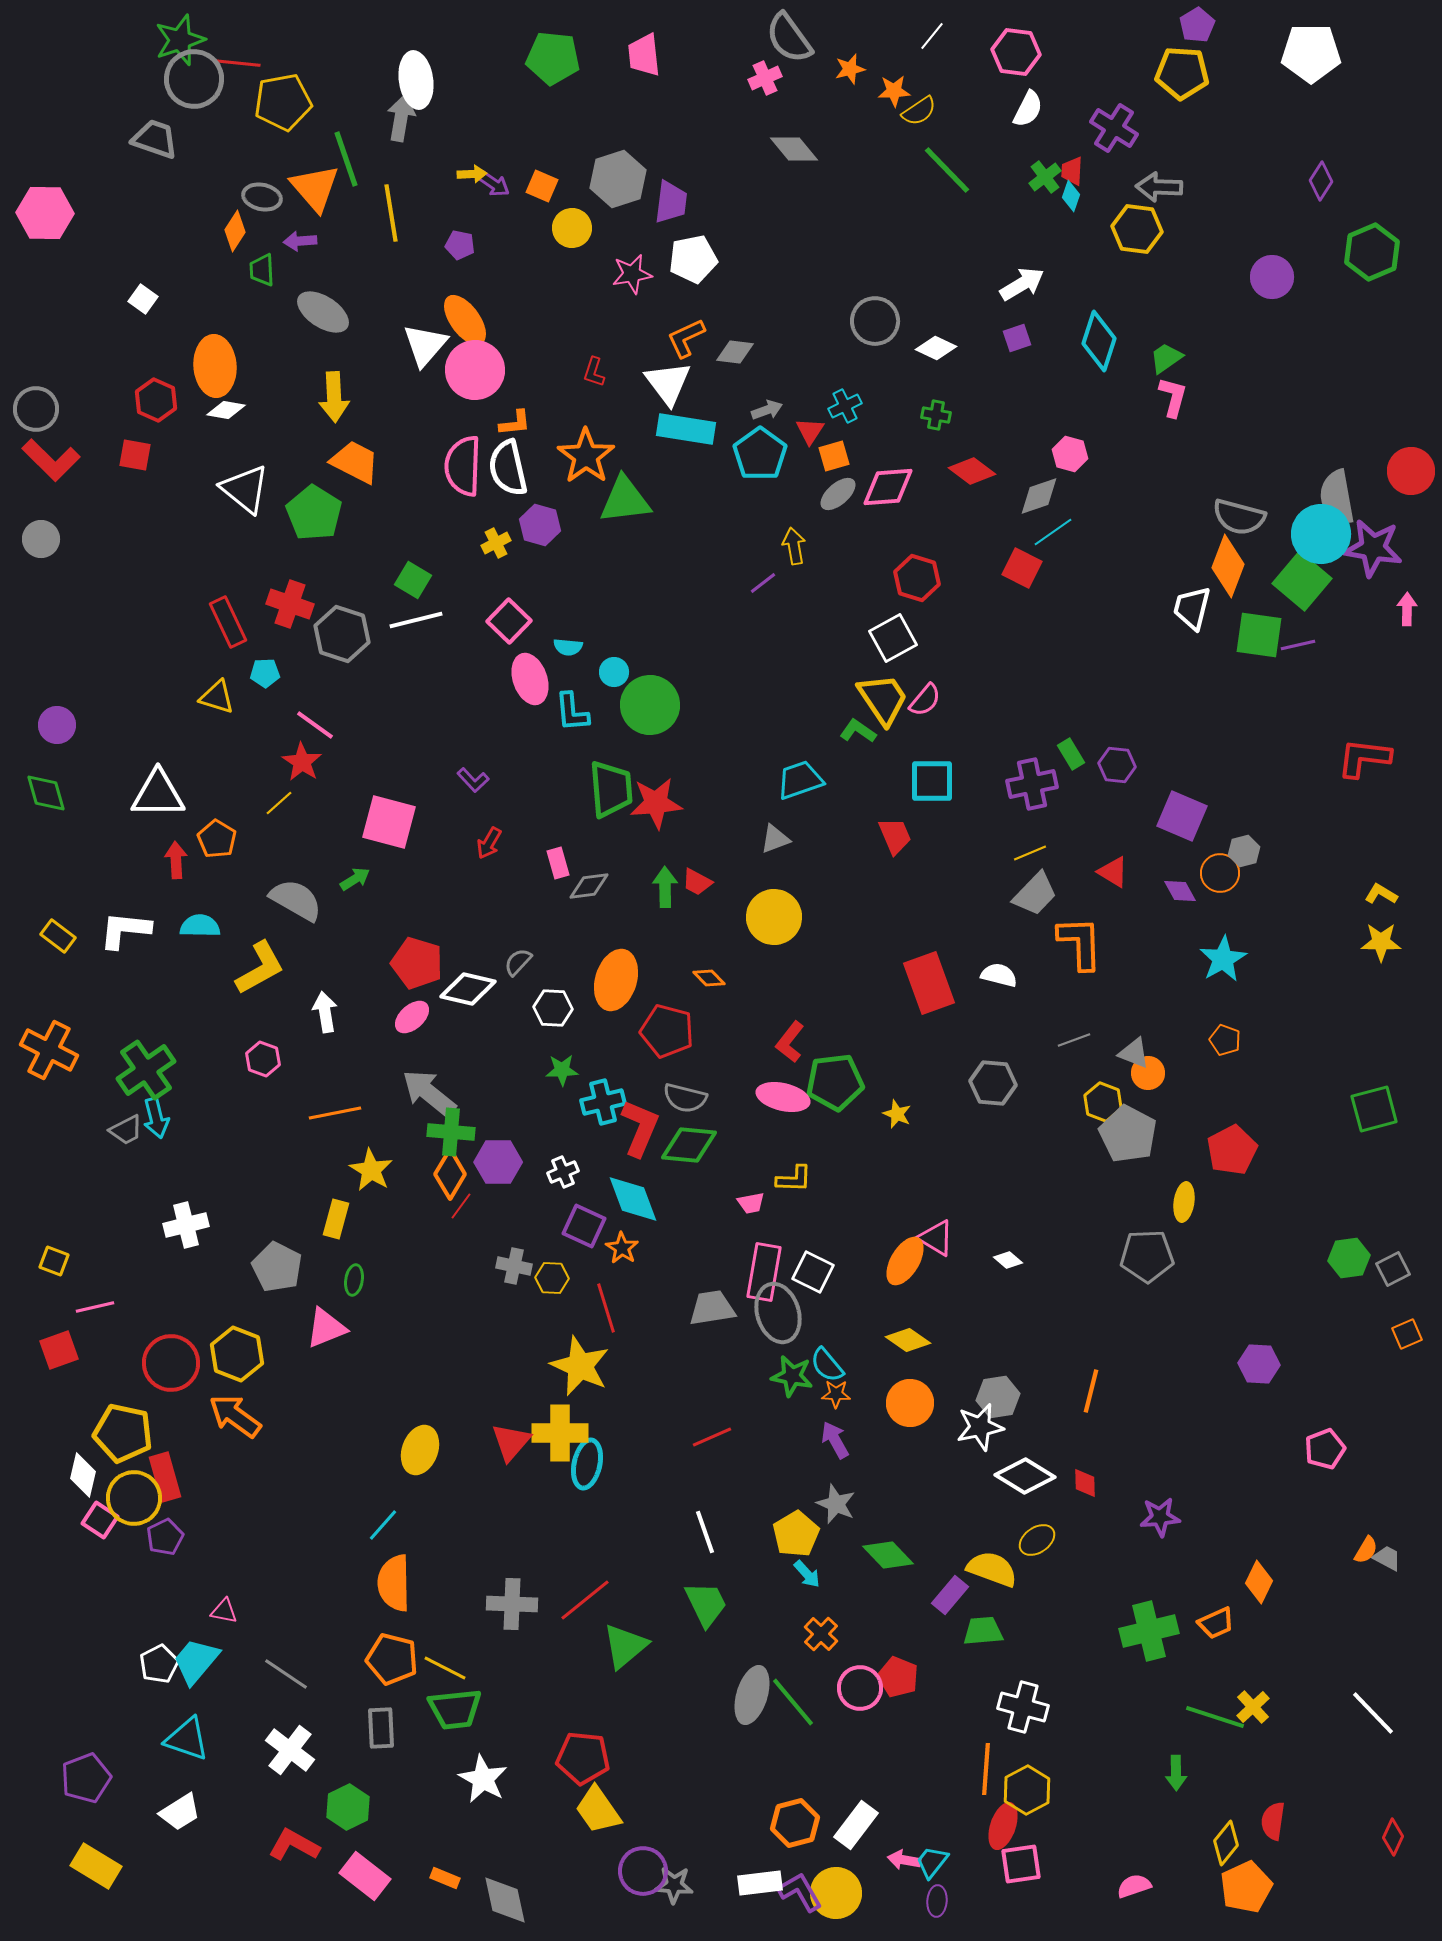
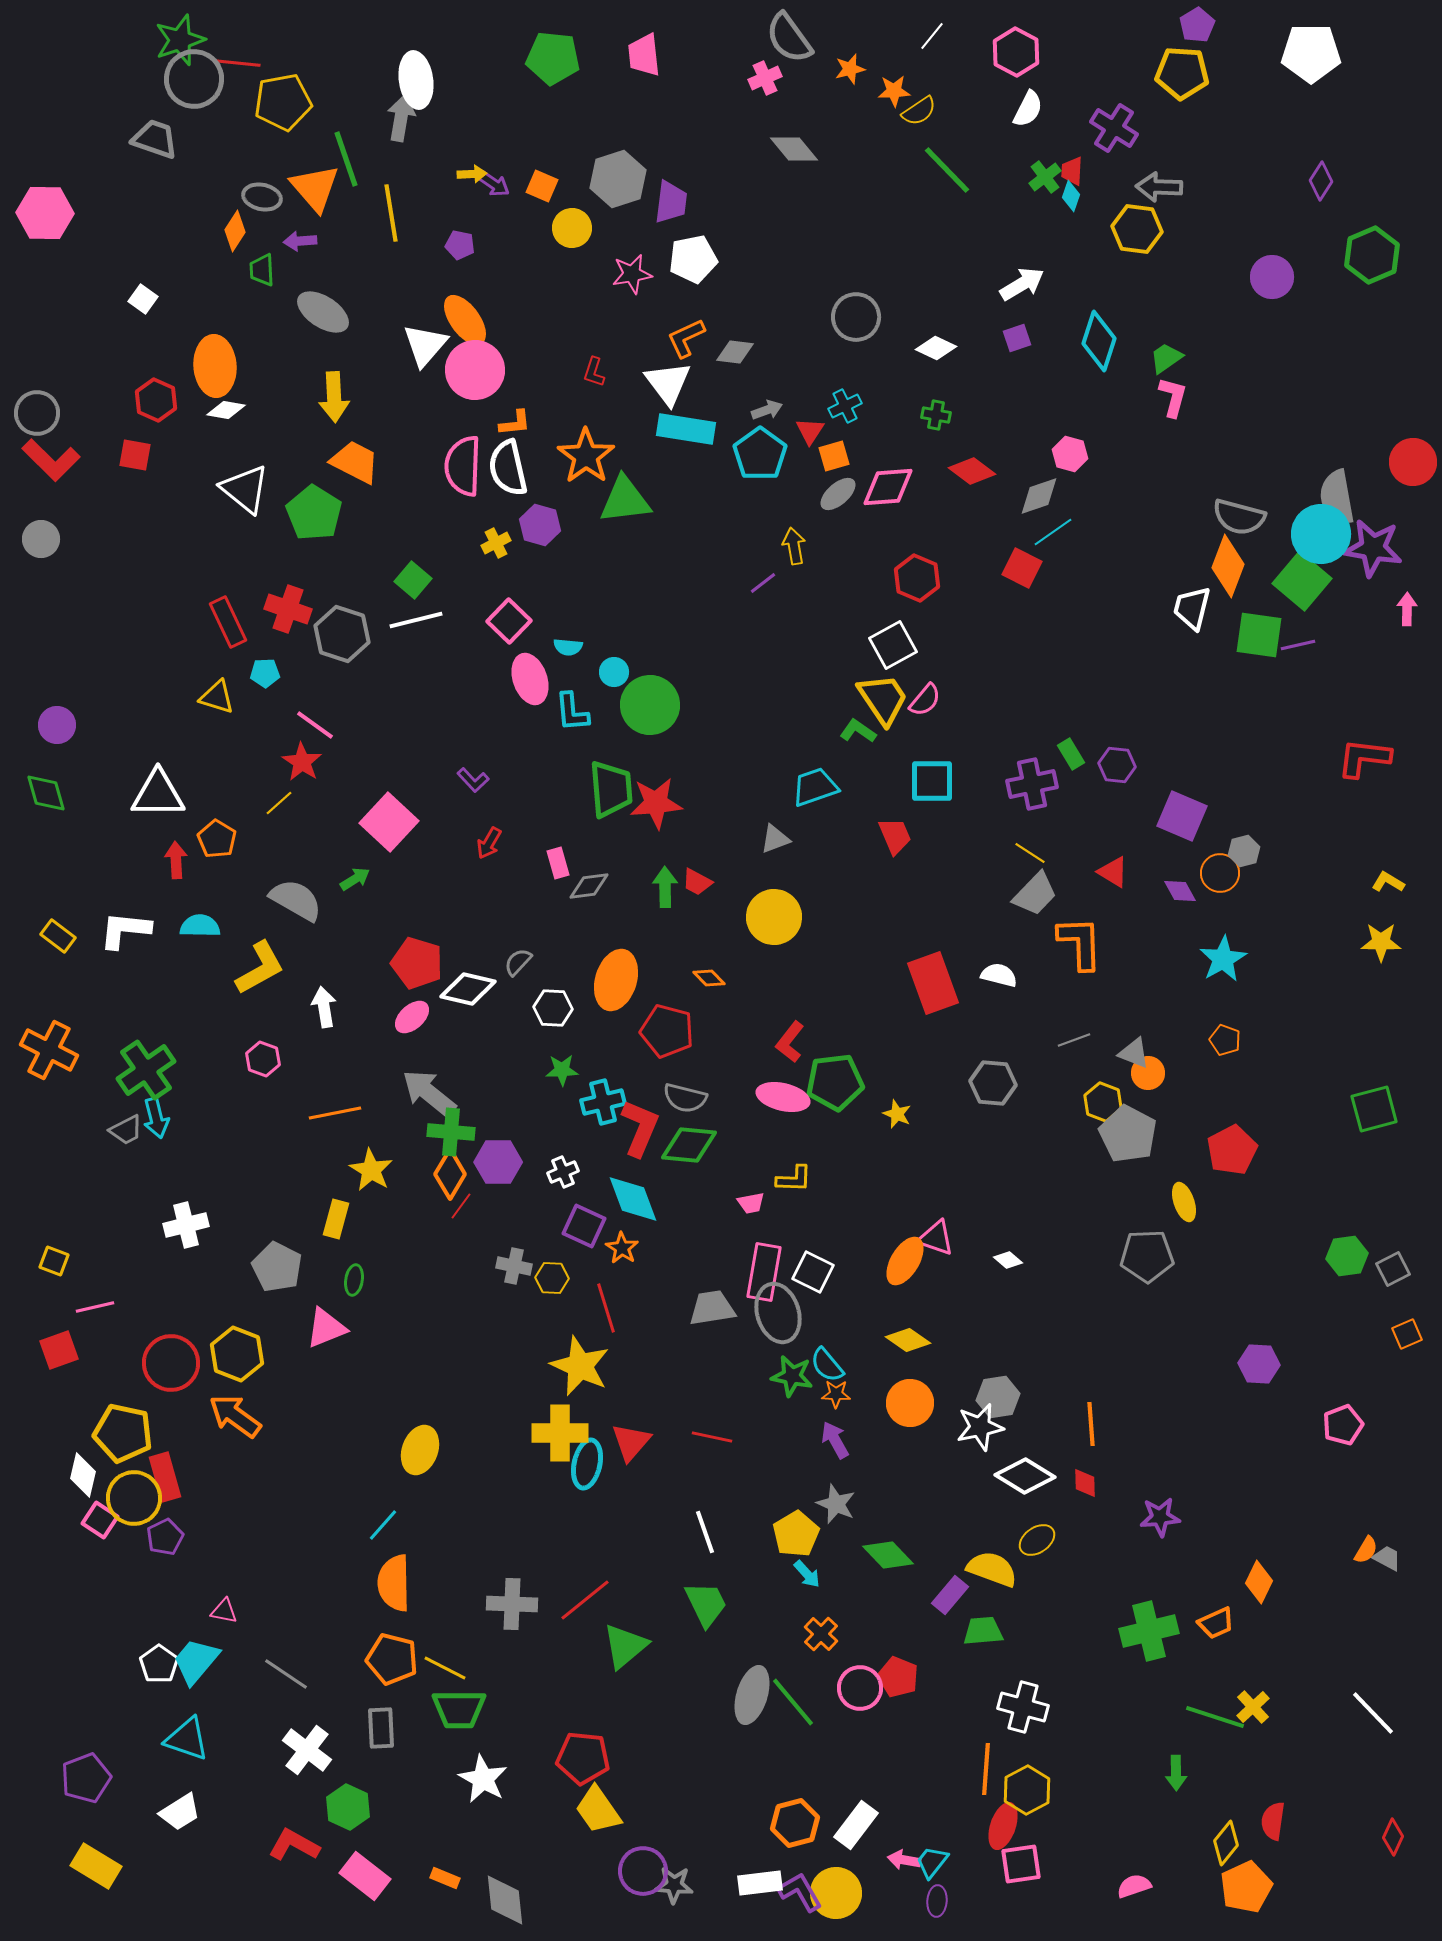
pink hexagon at (1016, 52): rotated 21 degrees clockwise
green hexagon at (1372, 252): moved 3 px down
gray circle at (875, 321): moved 19 px left, 4 px up
gray circle at (36, 409): moved 1 px right, 4 px down
red circle at (1411, 471): moved 2 px right, 9 px up
red hexagon at (917, 578): rotated 6 degrees clockwise
green square at (413, 580): rotated 9 degrees clockwise
red cross at (290, 604): moved 2 px left, 5 px down
white square at (893, 638): moved 7 px down
cyan trapezoid at (800, 780): moved 15 px right, 7 px down
pink square at (389, 822): rotated 28 degrees clockwise
yellow line at (1030, 853): rotated 56 degrees clockwise
yellow L-shape at (1381, 894): moved 7 px right, 12 px up
red rectangle at (929, 983): moved 4 px right
white arrow at (325, 1012): moved 1 px left, 5 px up
yellow ellipse at (1184, 1202): rotated 27 degrees counterclockwise
pink triangle at (936, 1238): rotated 12 degrees counterclockwise
green hexagon at (1349, 1258): moved 2 px left, 2 px up
orange line at (1091, 1391): moved 33 px down; rotated 18 degrees counterclockwise
red line at (712, 1437): rotated 36 degrees clockwise
red triangle at (511, 1442): moved 120 px right
pink pentagon at (1325, 1449): moved 18 px right, 24 px up
white pentagon at (159, 1664): rotated 9 degrees counterclockwise
green trapezoid at (455, 1709): moved 4 px right; rotated 6 degrees clockwise
white cross at (290, 1750): moved 17 px right
green hexagon at (348, 1807): rotated 9 degrees counterclockwise
gray diamond at (505, 1900): rotated 6 degrees clockwise
